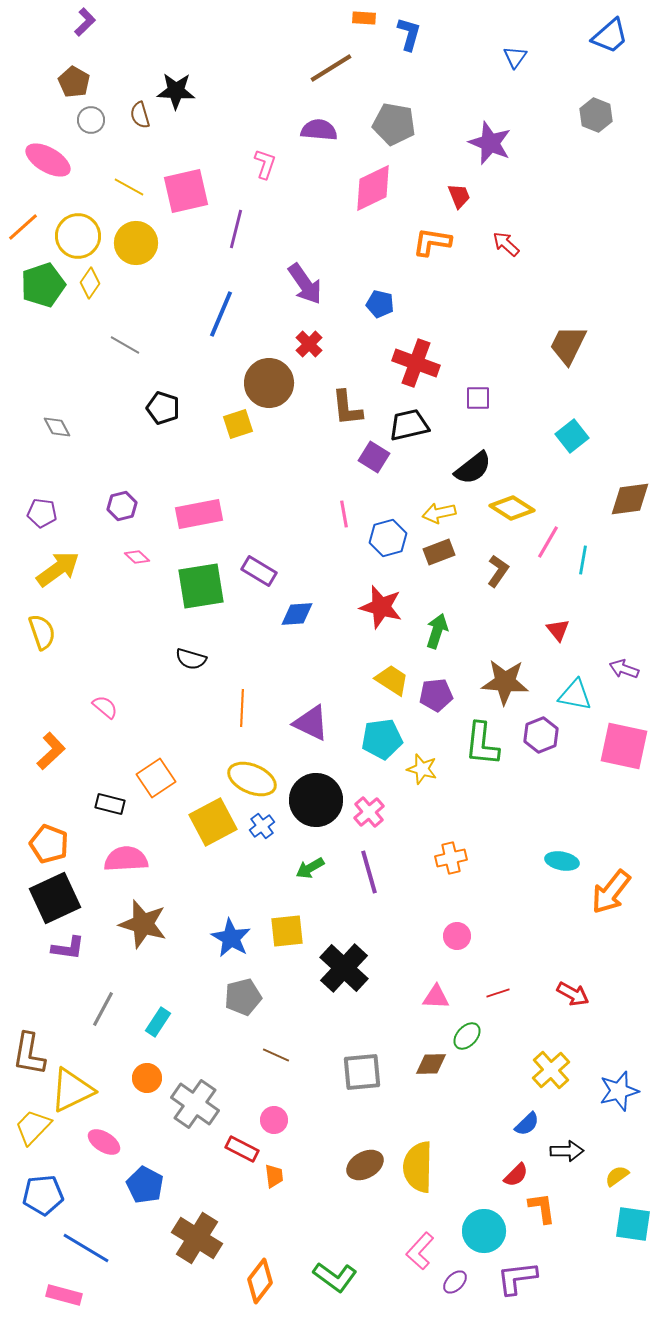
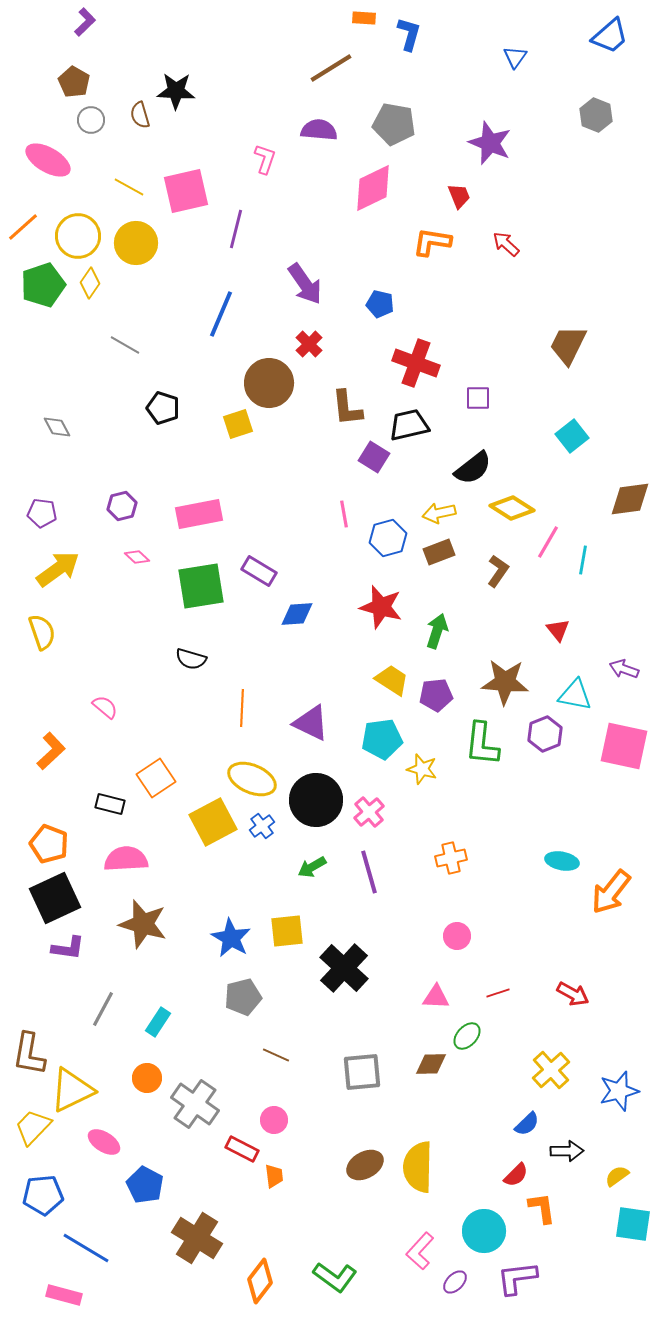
pink L-shape at (265, 164): moved 5 px up
purple hexagon at (541, 735): moved 4 px right, 1 px up
green arrow at (310, 868): moved 2 px right, 1 px up
